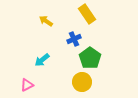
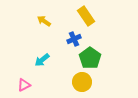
yellow rectangle: moved 1 px left, 2 px down
yellow arrow: moved 2 px left
pink triangle: moved 3 px left
